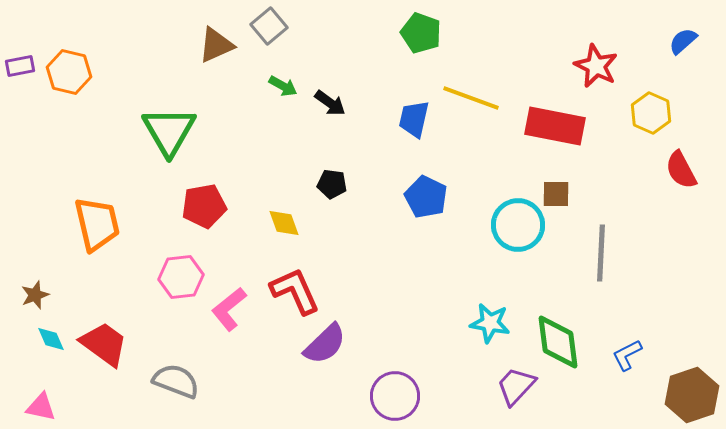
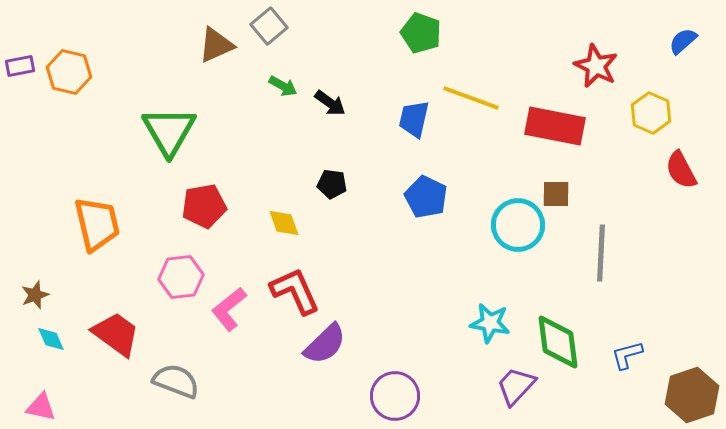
red trapezoid: moved 12 px right, 10 px up
blue L-shape: rotated 12 degrees clockwise
